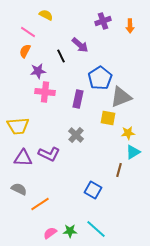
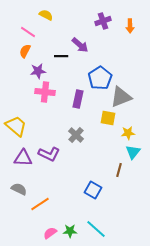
black line: rotated 64 degrees counterclockwise
yellow trapezoid: moved 2 px left; rotated 135 degrees counterclockwise
cyan triangle: rotated 21 degrees counterclockwise
